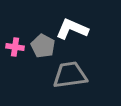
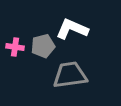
gray pentagon: rotated 30 degrees clockwise
